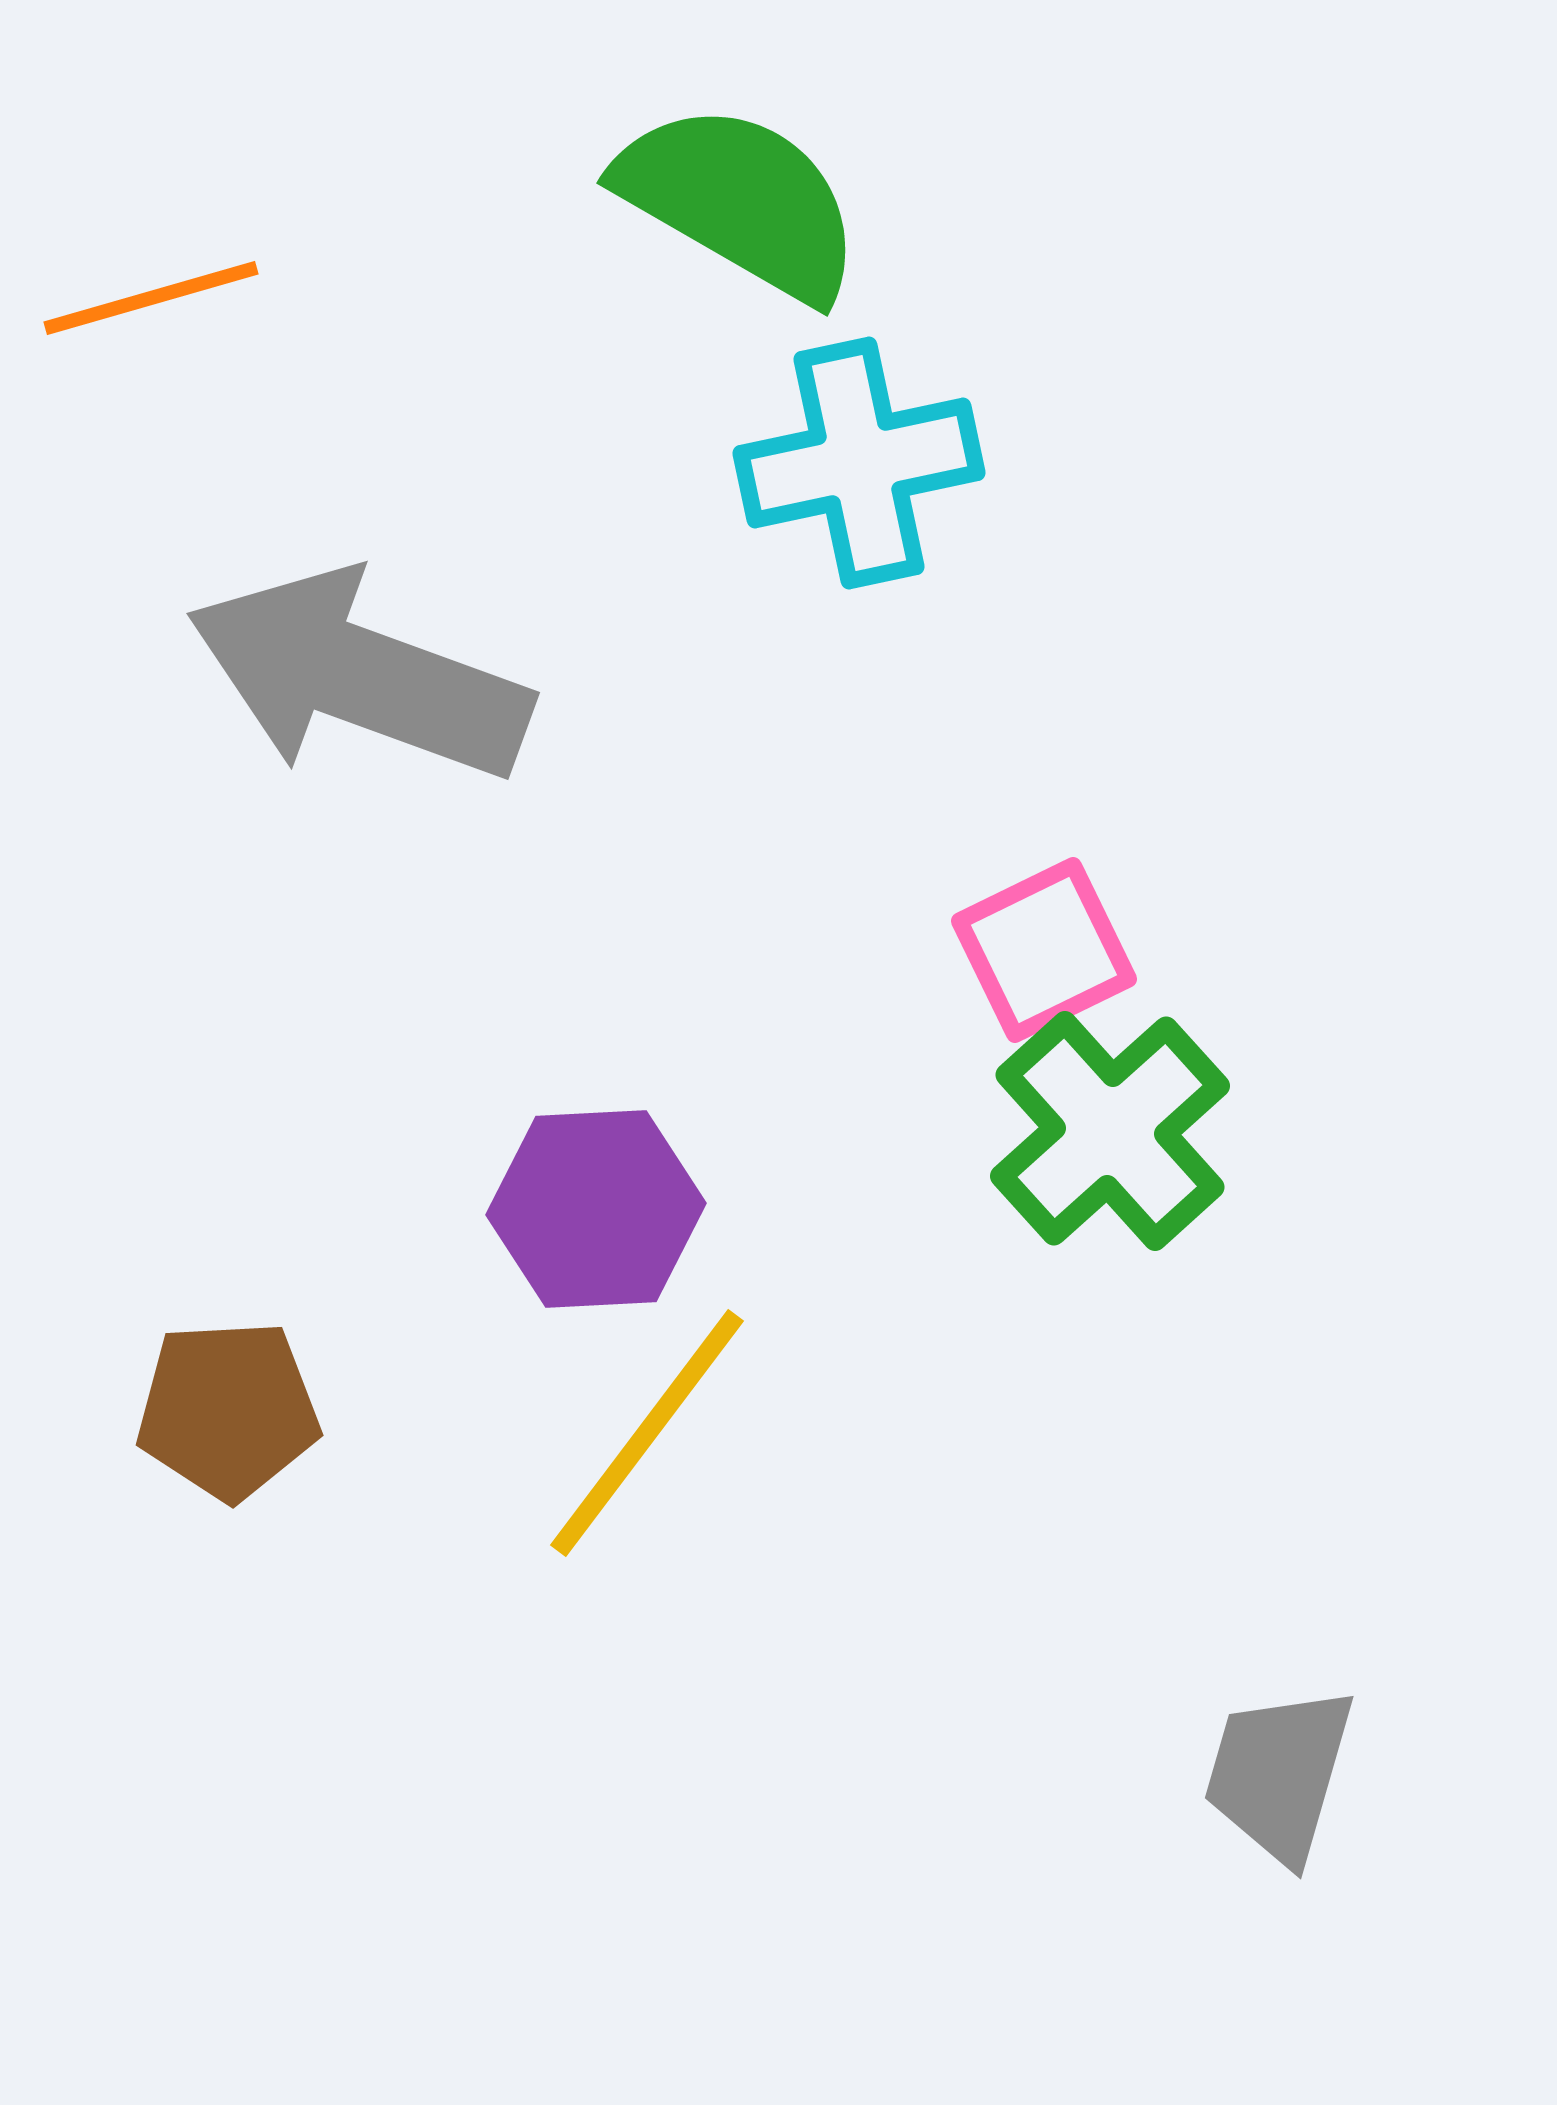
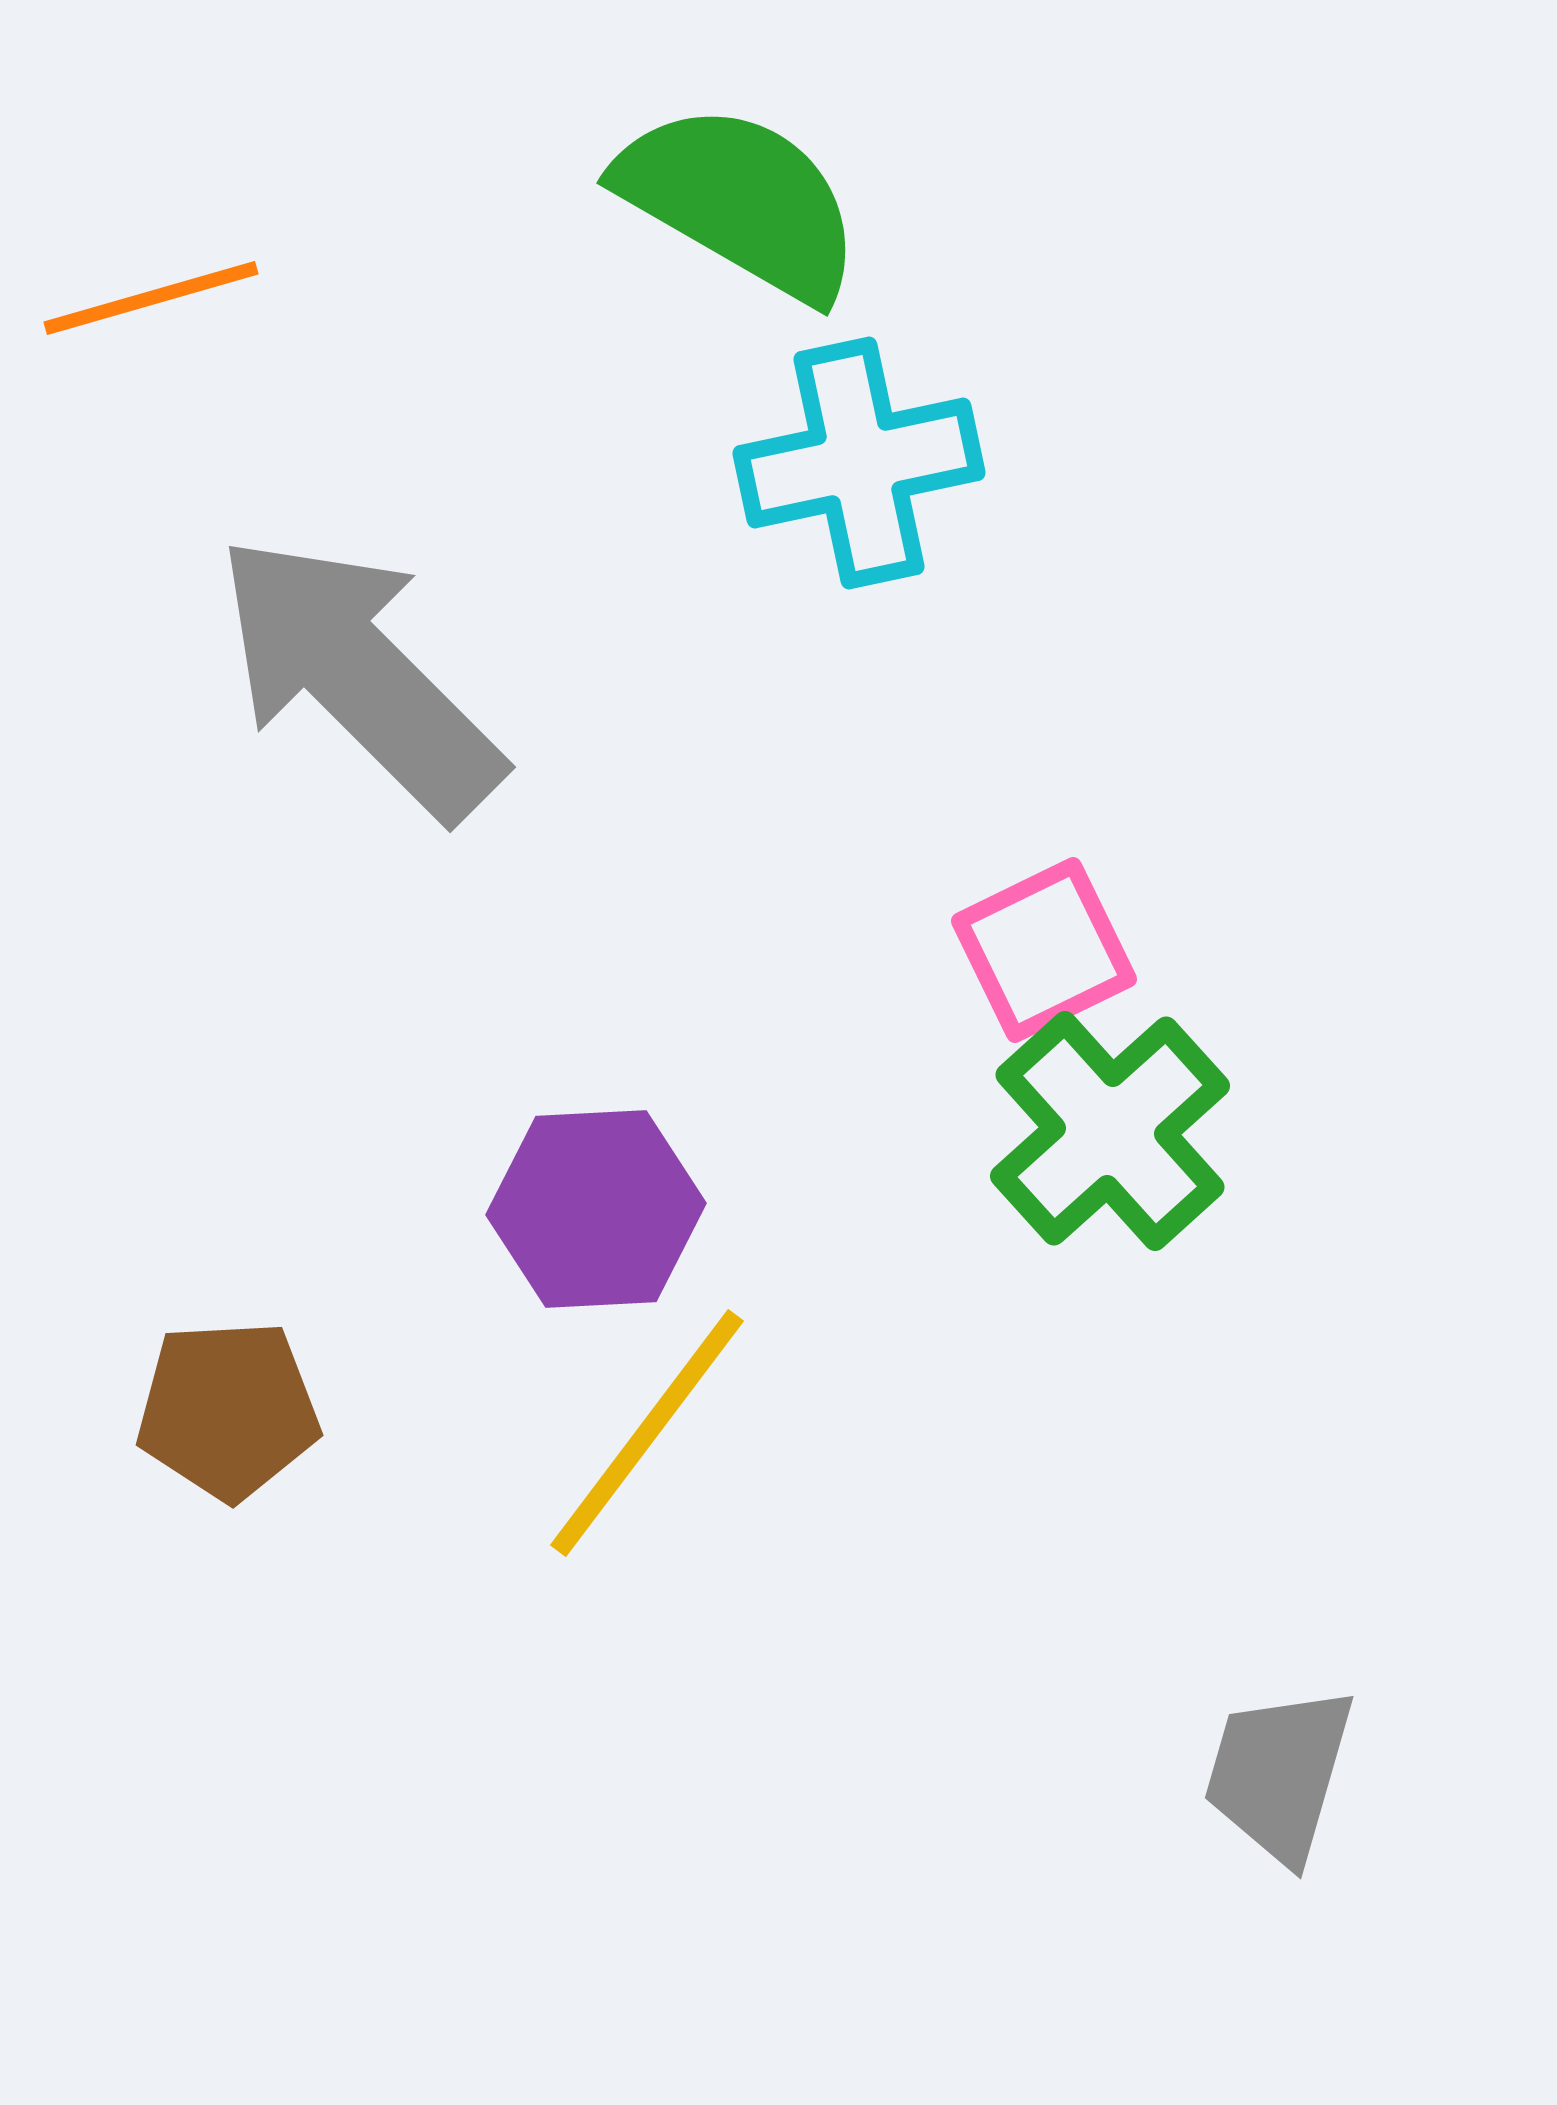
gray arrow: rotated 25 degrees clockwise
